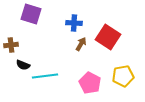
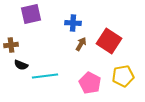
purple square: rotated 30 degrees counterclockwise
blue cross: moved 1 px left
red square: moved 1 px right, 4 px down
black semicircle: moved 2 px left
